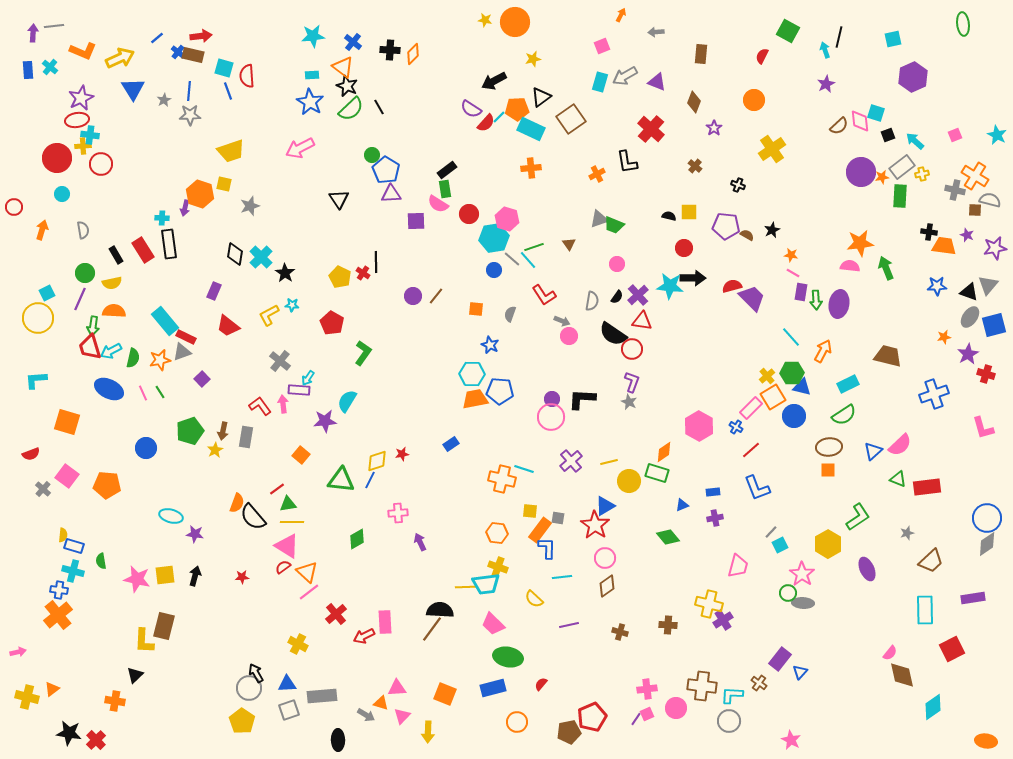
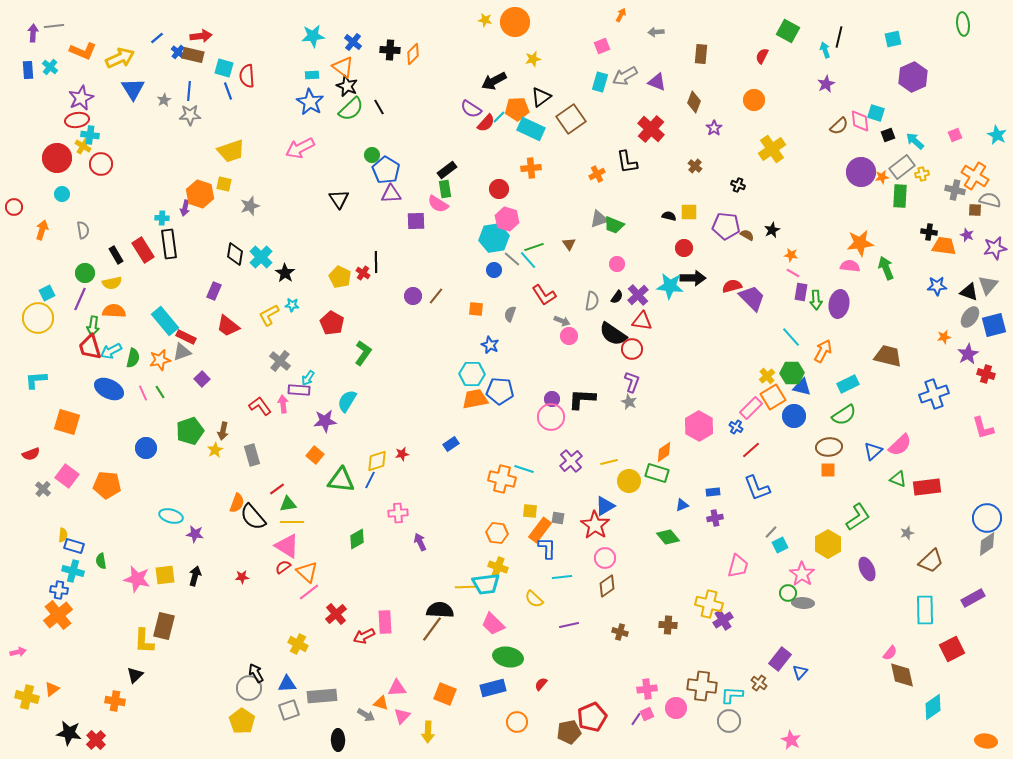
yellow cross at (83, 146): rotated 35 degrees clockwise
red circle at (469, 214): moved 30 px right, 25 px up
gray rectangle at (246, 437): moved 6 px right, 18 px down; rotated 25 degrees counterclockwise
orange square at (301, 455): moved 14 px right
purple rectangle at (973, 598): rotated 20 degrees counterclockwise
